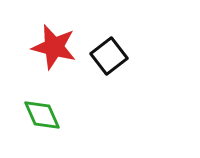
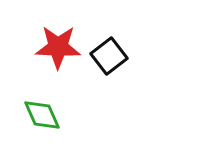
red star: moved 4 px right; rotated 12 degrees counterclockwise
